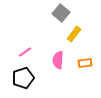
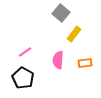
black pentagon: rotated 25 degrees counterclockwise
